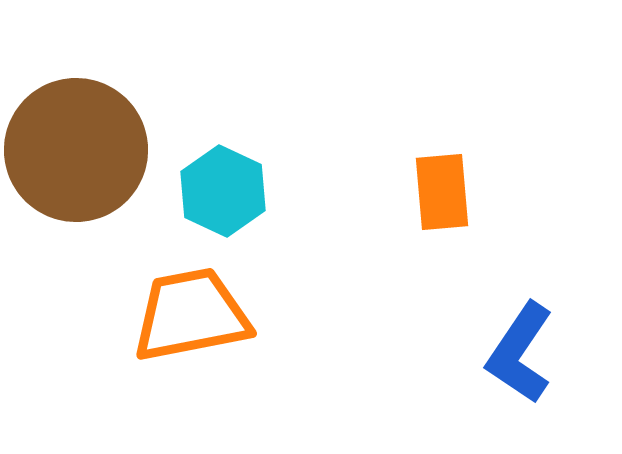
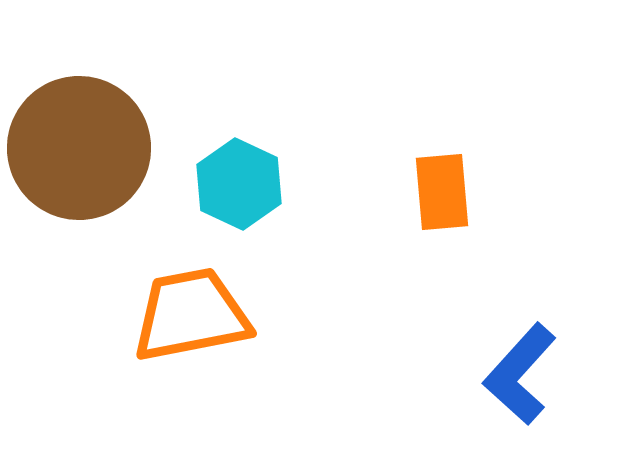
brown circle: moved 3 px right, 2 px up
cyan hexagon: moved 16 px right, 7 px up
blue L-shape: moved 21 px down; rotated 8 degrees clockwise
